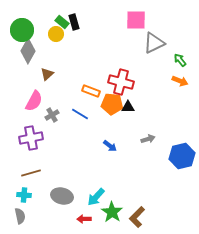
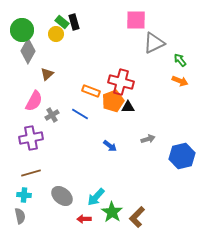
orange pentagon: moved 1 px right, 3 px up; rotated 25 degrees counterclockwise
gray ellipse: rotated 25 degrees clockwise
